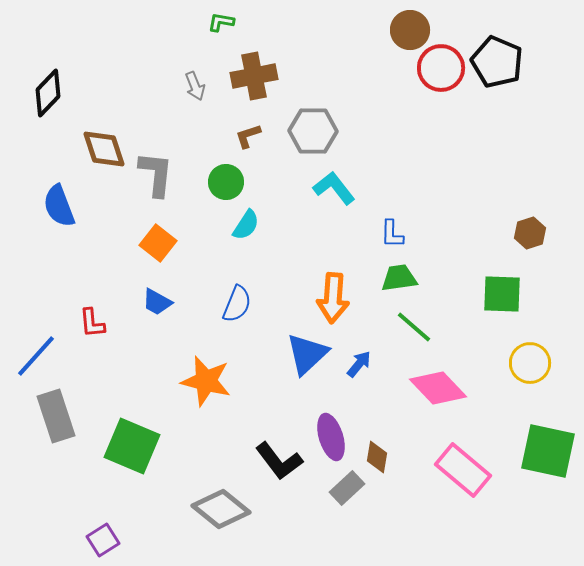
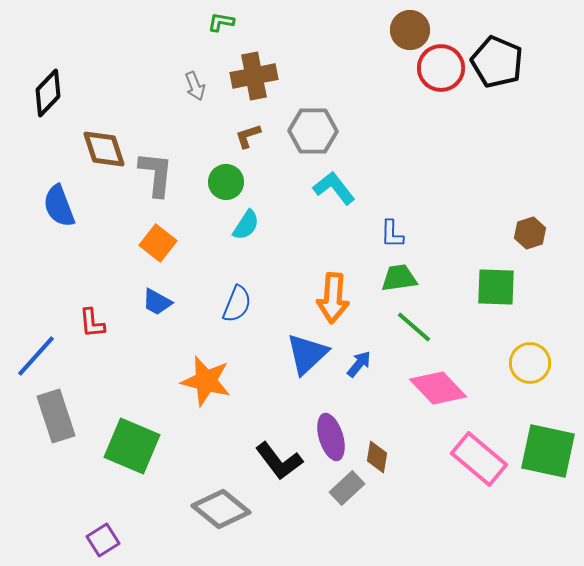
green square at (502, 294): moved 6 px left, 7 px up
pink rectangle at (463, 470): moved 16 px right, 11 px up
